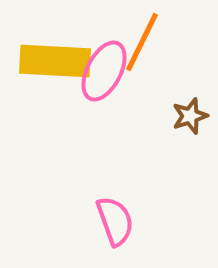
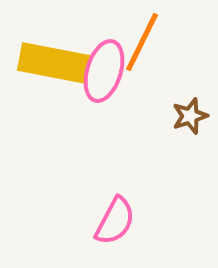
yellow rectangle: moved 1 px left, 2 px down; rotated 8 degrees clockwise
pink ellipse: rotated 10 degrees counterclockwise
pink semicircle: rotated 48 degrees clockwise
